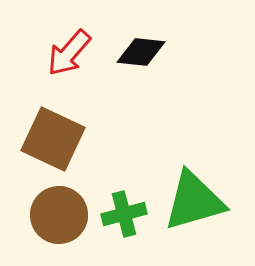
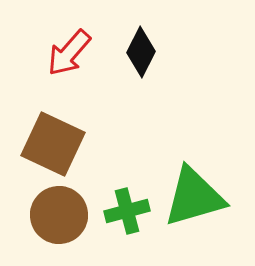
black diamond: rotated 69 degrees counterclockwise
brown square: moved 5 px down
green triangle: moved 4 px up
green cross: moved 3 px right, 3 px up
